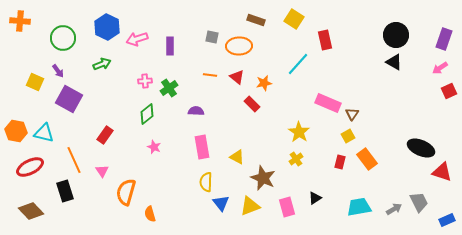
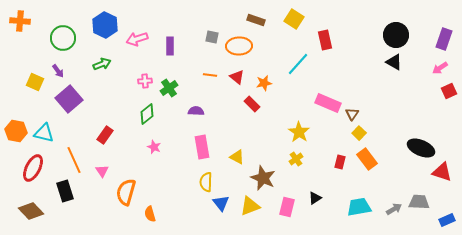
blue hexagon at (107, 27): moved 2 px left, 2 px up
purple square at (69, 99): rotated 20 degrees clockwise
yellow square at (348, 136): moved 11 px right, 3 px up; rotated 16 degrees counterclockwise
red ellipse at (30, 167): moved 3 px right, 1 px down; rotated 36 degrees counterclockwise
gray trapezoid at (419, 202): rotated 60 degrees counterclockwise
pink rectangle at (287, 207): rotated 30 degrees clockwise
